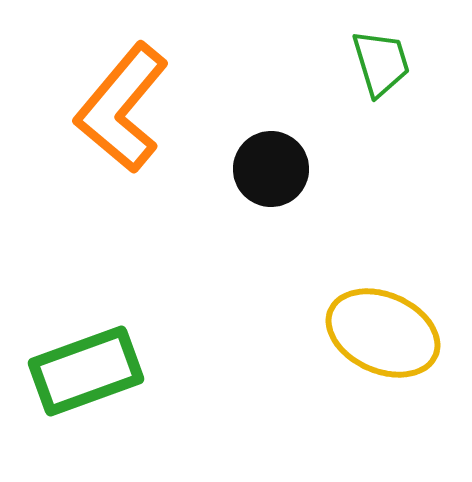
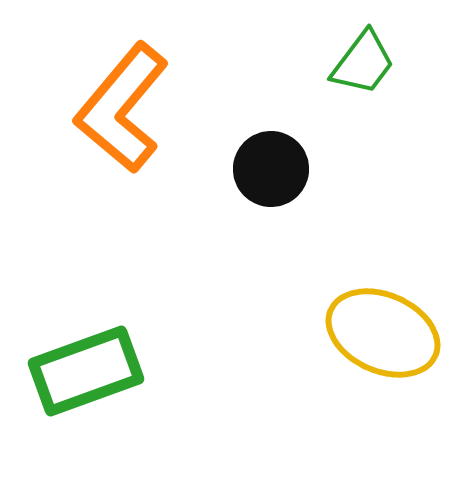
green trapezoid: moved 18 px left; rotated 54 degrees clockwise
